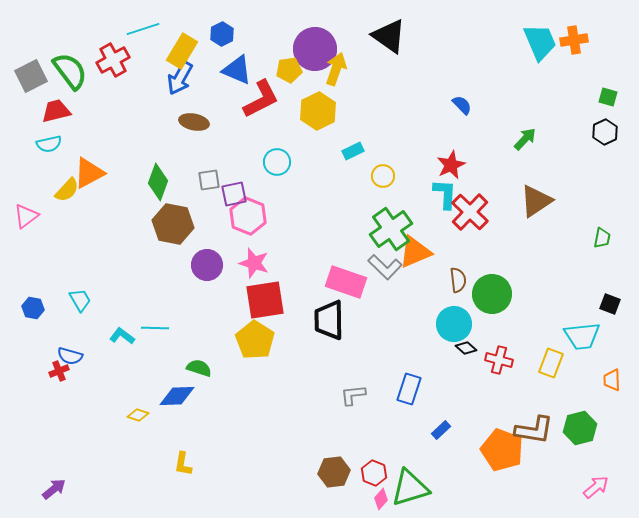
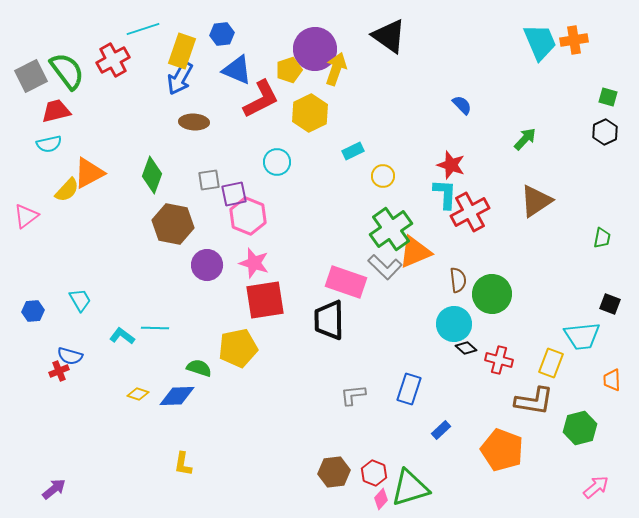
blue hexagon at (222, 34): rotated 20 degrees clockwise
yellow rectangle at (182, 51): rotated 12 degrees counterclockwise
yellow pentagon at (289, 70): rotated 10 degrees counterclockwise
green semicircle at (70, 71): moved 3 px left
yellow hexagon at (318, 111): moved 8 px left, 2 px down
brown ellipse at (194, 122): rotated 8 degrees counterclockwise
red star at (451, 165): rotated 28 degrees counterclockwise
green diamond at (158, 182): moved 6 px left, 7 px up
red cross at (470, 212): rotated 18 degrees clockwise
blue hexagon at (33, 308): moved 3 px down; rotated 15 degrees counterclockwise
yellow pentagon at (255, 340): moved 17 px left, 8 px down; rotated 27 degrees clockwise
yellow diamond at (138, 415): moved 21 px up
brown L-shape at (534, 430): moved 29 px up
